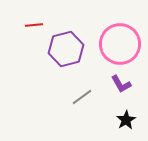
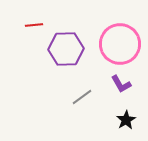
purple hexagon: rotated 12 degrees clockwise
